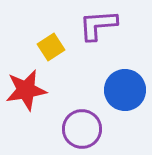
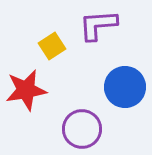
yellow square: moved 1 px right, 1 px up
blue circle: moved 3 px up
